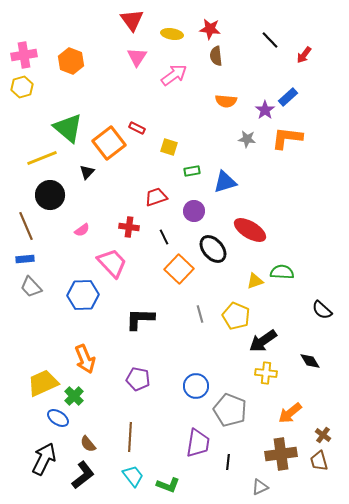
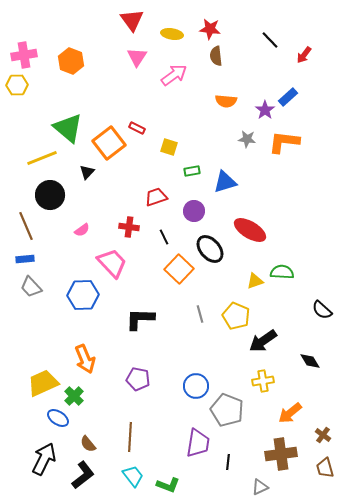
yellow hexagon at (22, 87): moved 5 px left, 2 px up; rotated 15 degrees clockwise
orange L-shape at (287, 138): moved 3 px left, 4 px down
black ellipse at (213, 249): moved 3 px left
yellow cross at (266, 373): moved 3 px left, 8 px down; rotated 15 degrees counterclockwise
gray pentagon at (230, 410): moved 3 px left
brown trapezoid at (319, 461): moved 6 px right, 7 px down
